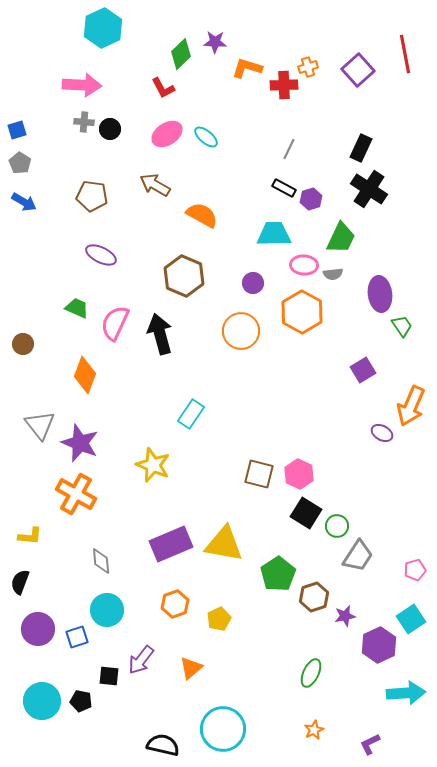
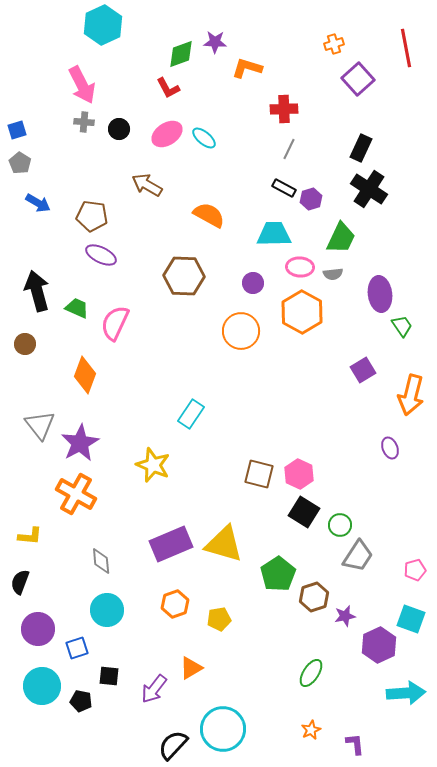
cyan hexagon at (103, 28): moved 3 px up
green diamond at (181, 54): rotated 24 degrees clockwise
red line at (405, 54): moved 1 px right, 6 px up
orange cross at (308, 67): moved 26 px right, 23 px up
purple square at (358, 70): moved 9 px down
pink arrow at (82, 85): rotated 60 degrees clockwise
red cross at (284, 85): moved 24 px down
red L-shape at (163, 88): moved 5 px right
black circle at (110, 129): moved 9 px right
cyan ellipse at (206, 137): moved 2 px left, 1 px down
brown arrow at (155, 185): moved 8 px left
brown pentagon at (92, 196): moved 20 px down
blue arrow at (24, 202): moved 14 px right, 1 px down
orange semicircle at (202, 215): moved 7 px right
pink ellipse at (304, 265): moved 4 px left, 2 px down
brown hexagon at (184, 276): rotated 21 degrees counterclockwise
black arrow at (160, 334): moved 123 px left, 43 px up
brown circle at (23, 344): moved 2 px right
orange arrow at (411, 406): moved 11 px up; rotated 9 degrees counterclockwise
purple ellipse at (382, 433): moved 8 px right, 15 px down; rotated 40 degrees clockwise
purple star at (80, 443): rotated 21 degrees clockwise
black square at (306, 513): moved 2 px left, 1 px up
green circle at (337, 526): moved 3 px right, 1 px up
yellow triangle at (224, 544): rotated 6 degrees clockwise
yellow pentagon at (219, 619): rotated 15 degrees clockwise
cyan square at (411, 619): rotated 36 degrees counterclockwise
blue square at (77, 637): moved 11 px down
purple arrow at (141, 660): moved 13 px right, 29 px down
orange triangle at (191, 668): rotated 10 degrees clockwise
green ellipse at (311, 673): rotated 8 degrees clockwise
cyan circle at (42, 701): moved 15 px up
orange star at (314, 730): moved 3 px left
purple L-shape at (370, 744): moved 15 px left; rotated 110 degrees clockwise
black semicircle at (163, 745): moved 10 px right; rotated 60 degrees counterclockwise
